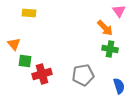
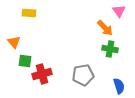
orange triangle: moved 2 px up
